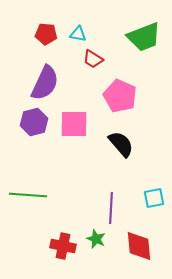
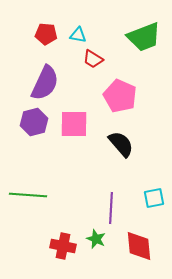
cyan triangle: moved 1 px down
